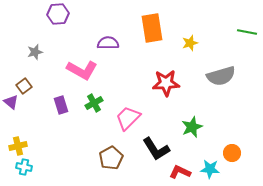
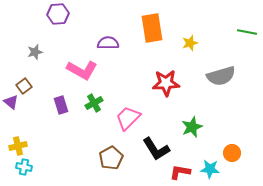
red L-shape: rotated 15 degrees counterclockwise
